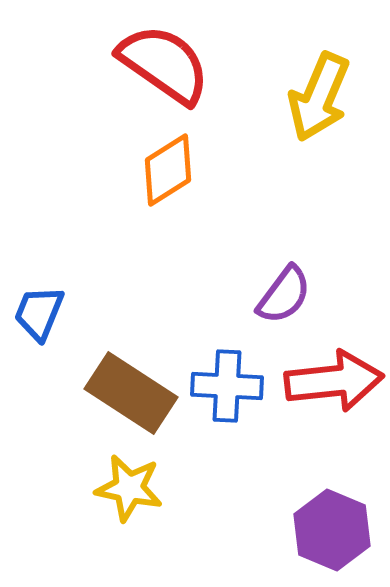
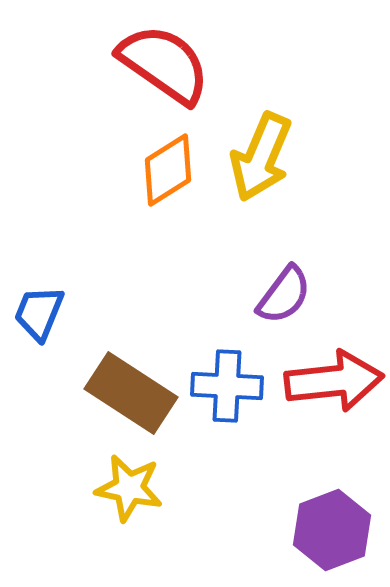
yellow arrow: moved 58 px left, 60 px down
purple hexagon: rotated 16 degrees clockwise
